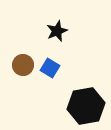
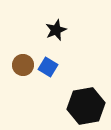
black star: moved 1 px left, 1 px up
blue square: moved 2 px left, 1 px up
